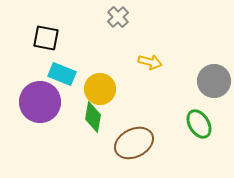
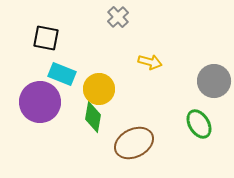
yellow circle: moved 1 px left
